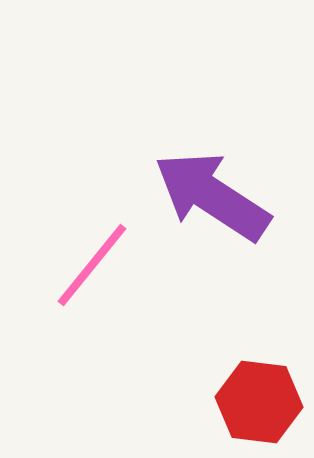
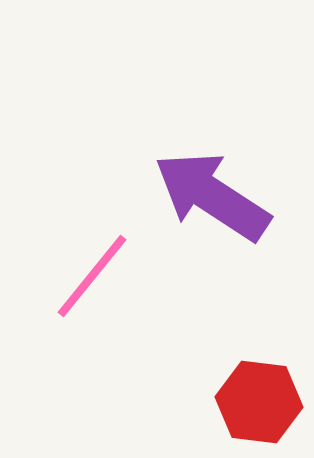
pink line: moved 11 px down
